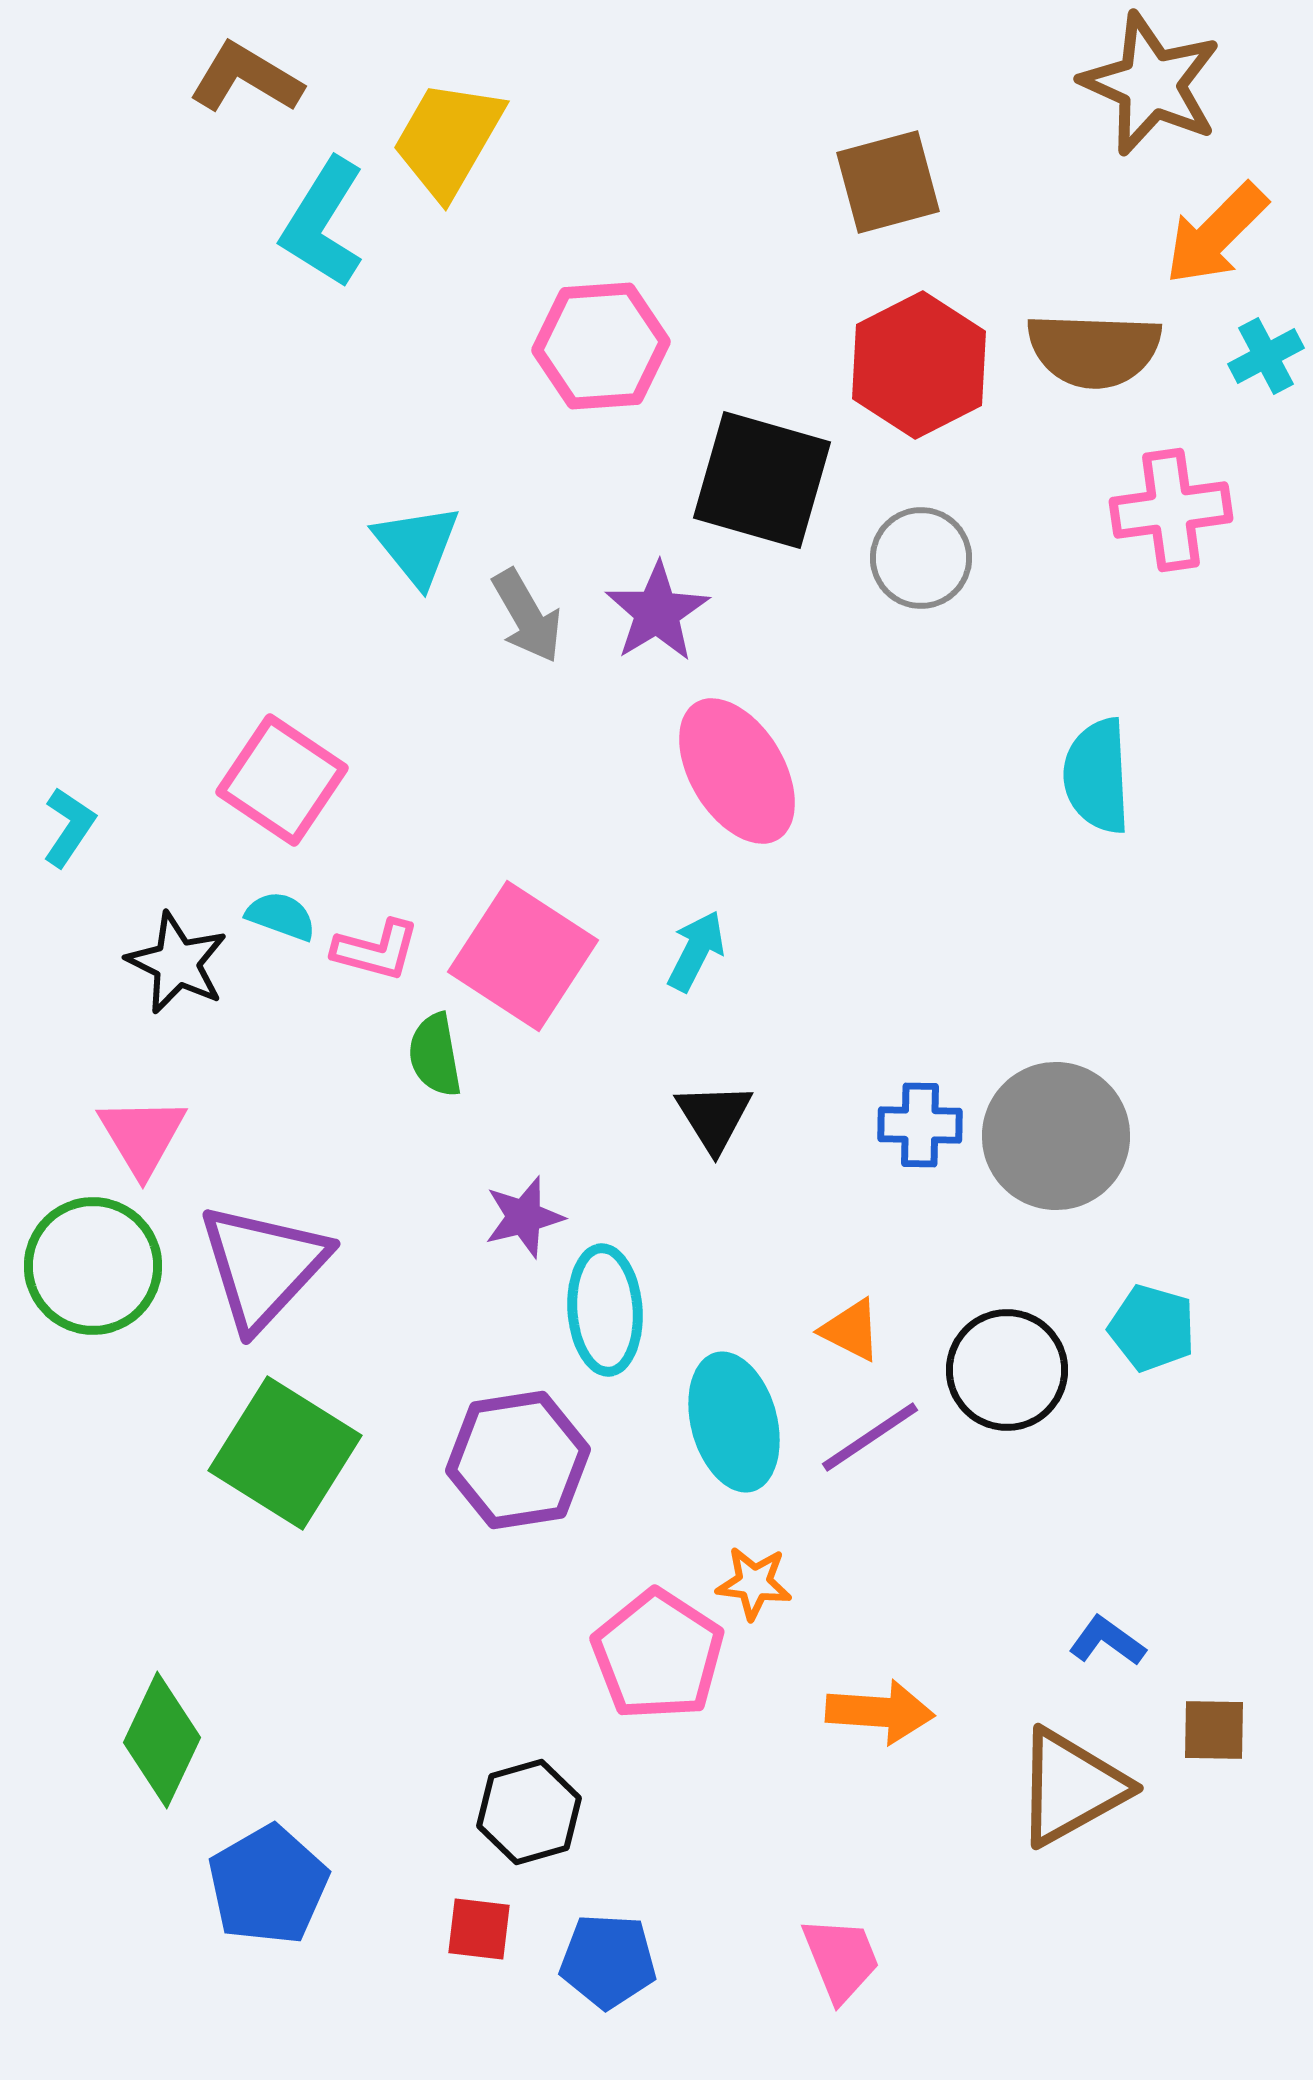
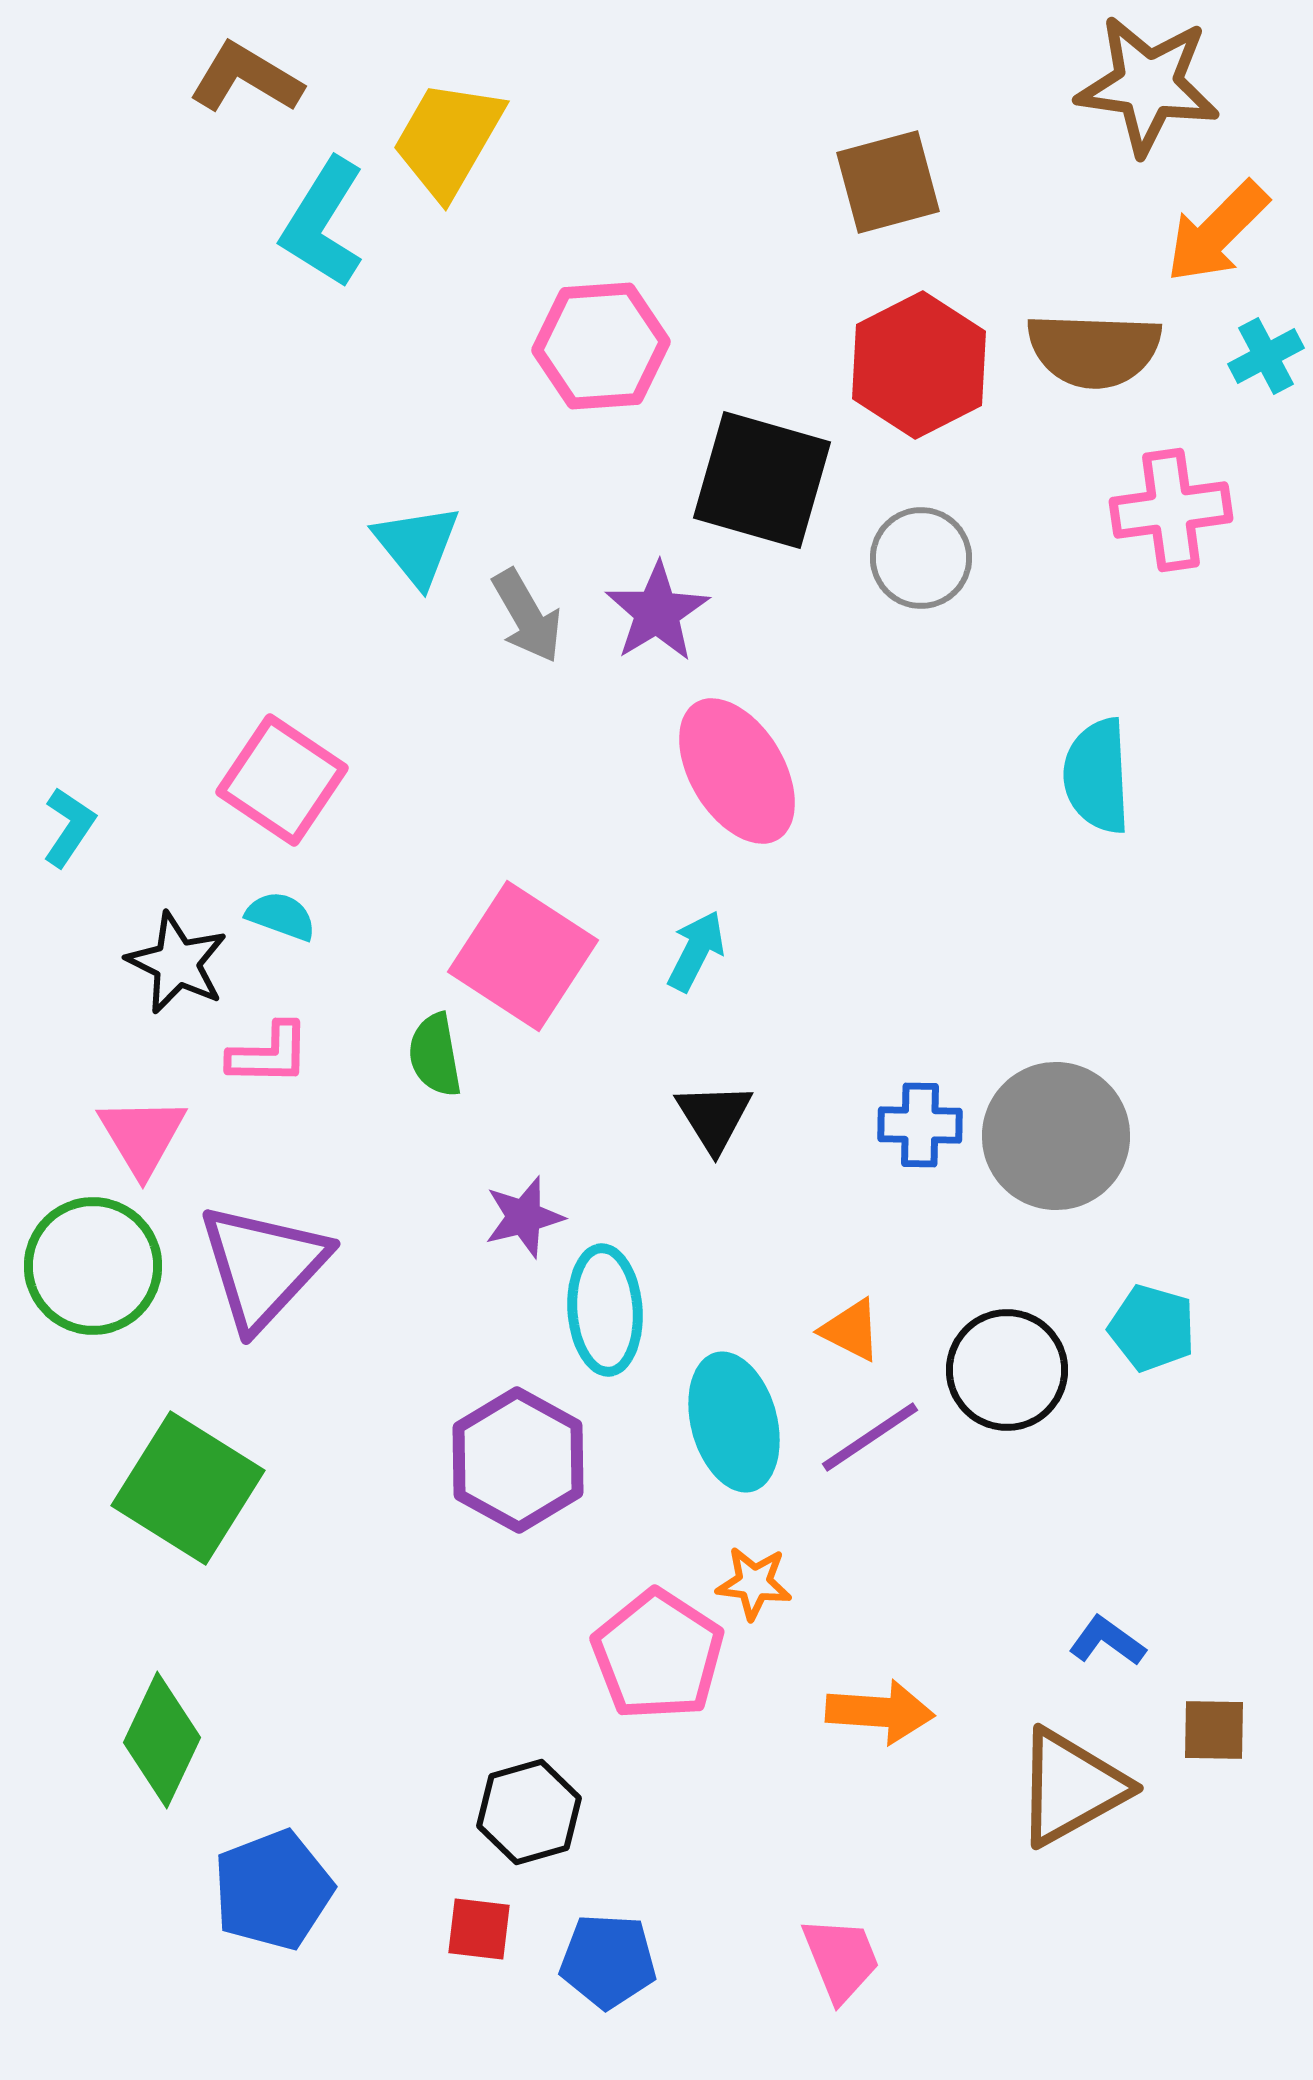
brown star at (1151, 84): moved 3 px left, 1 px down; rotated 16 degrees counterclockwise
orange arrow at (1216, 234): moved 1 px right, 2 px up
pink L-shape at (376, 950): moved 107 px left, 104 px down; rotated 14 degrees counterclockwise
green square at (285, 1453): moved 97 px left, 35 px down
purple hexagon at (518, 1460): rotated 22 degrees counterclockwise
blue pentagon at (268, 1885): moved 5 px right, 5 px down; rotated 9 degrees clockwise
